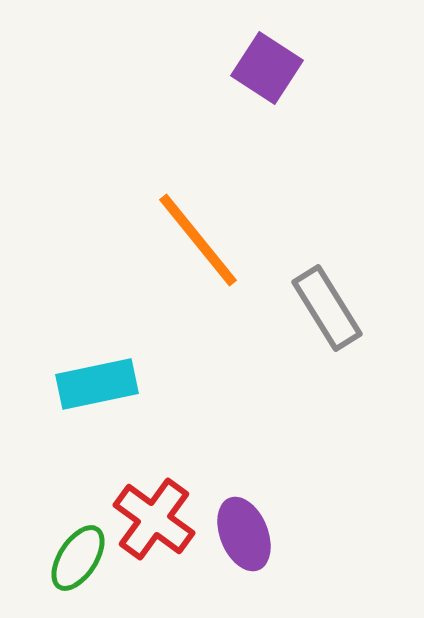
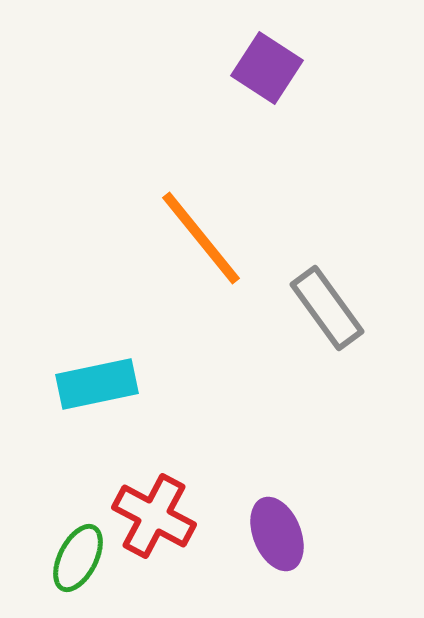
orange line: moved 3 px right, 2 px up
gray rectangle: rotated 4 degrees counterclockwise
red cross: moved 3 px up; rotated 8 degrees counterclockwise
purple ellipse: moved 33 px right
green ellipse: rotated 6 degrees counterclockwise
